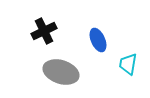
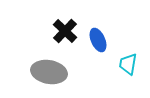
black cross: moved 21 px right; rotated 20 degrees counterclockwise
gray ellipse: moved 12 px left; rotated 8 degrees counterclockwise
